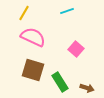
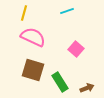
yellow line: rotated 14 degrees counterclockwise
brown arrow: rotated 40 degrees counterclockwise
